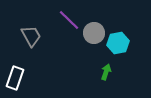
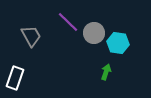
purple line: moved 1 px left, 2 px down
cyan hexagon: rotated 20 degrees clockwise
